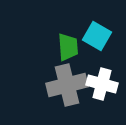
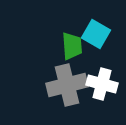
cyan square: moved 1 px left, 2 px up
green trapezoid: moved 4 px right, 1 px up
